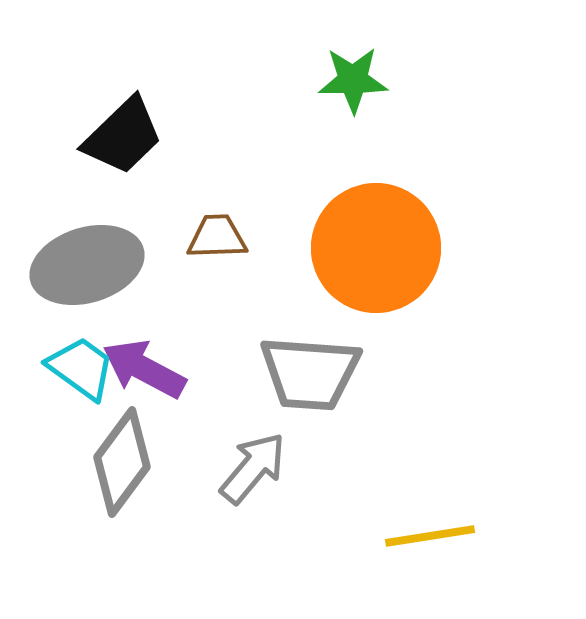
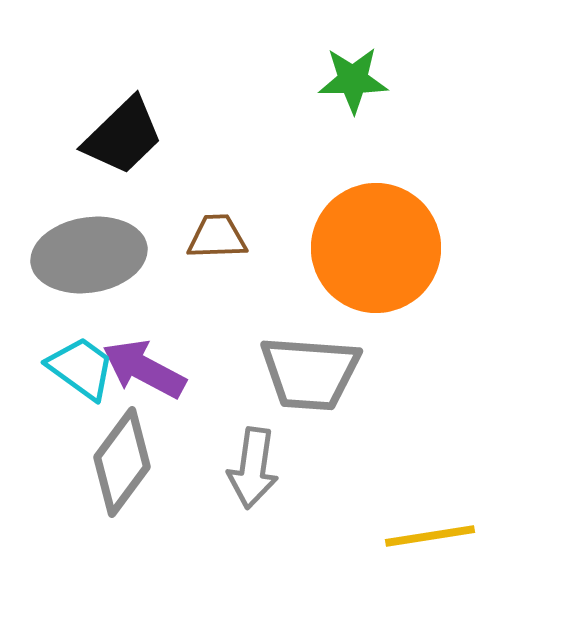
gray ellipse: moved 2 px right, 10 px up; rotated 8 degrees clockwise
gray arrow: rotated 148 degrees clockwise
